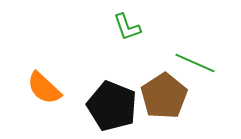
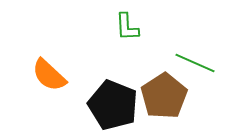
green L-shape: rotated 16 degrees clockwise
orange semicircle: moved 5 px right, 13 px up
black pentagon: moved 1 px right, 1 px up
